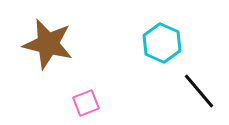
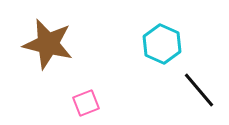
cyan hexagon: moved 1 px down
black line: moved 1 px up
